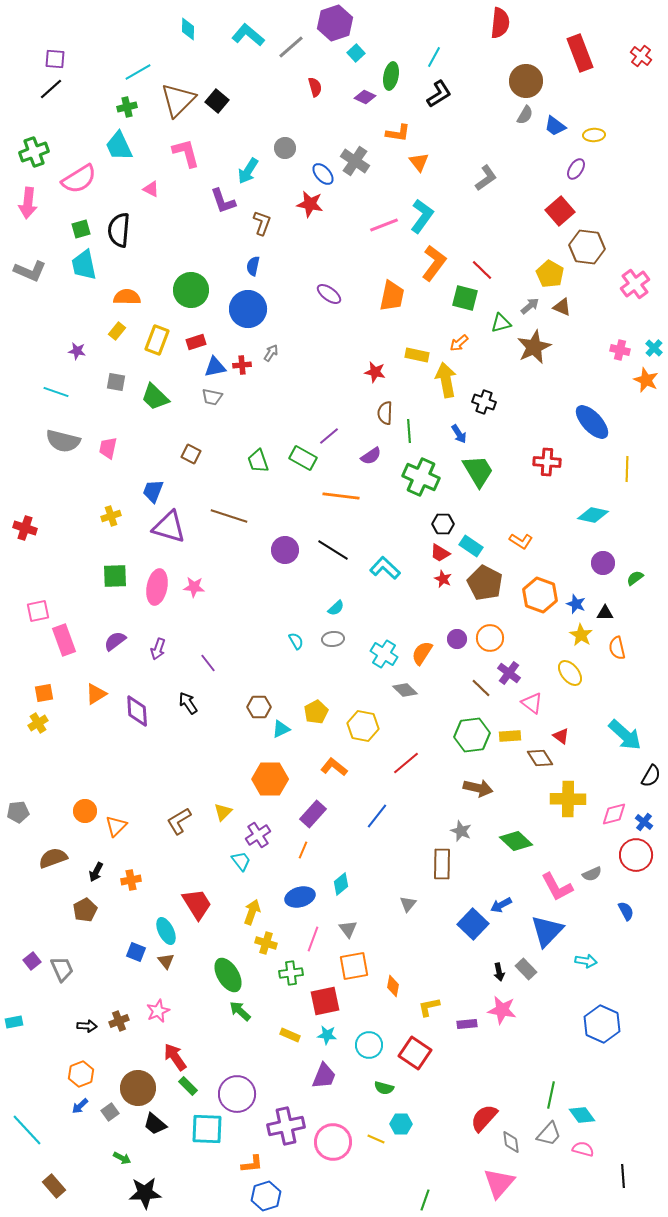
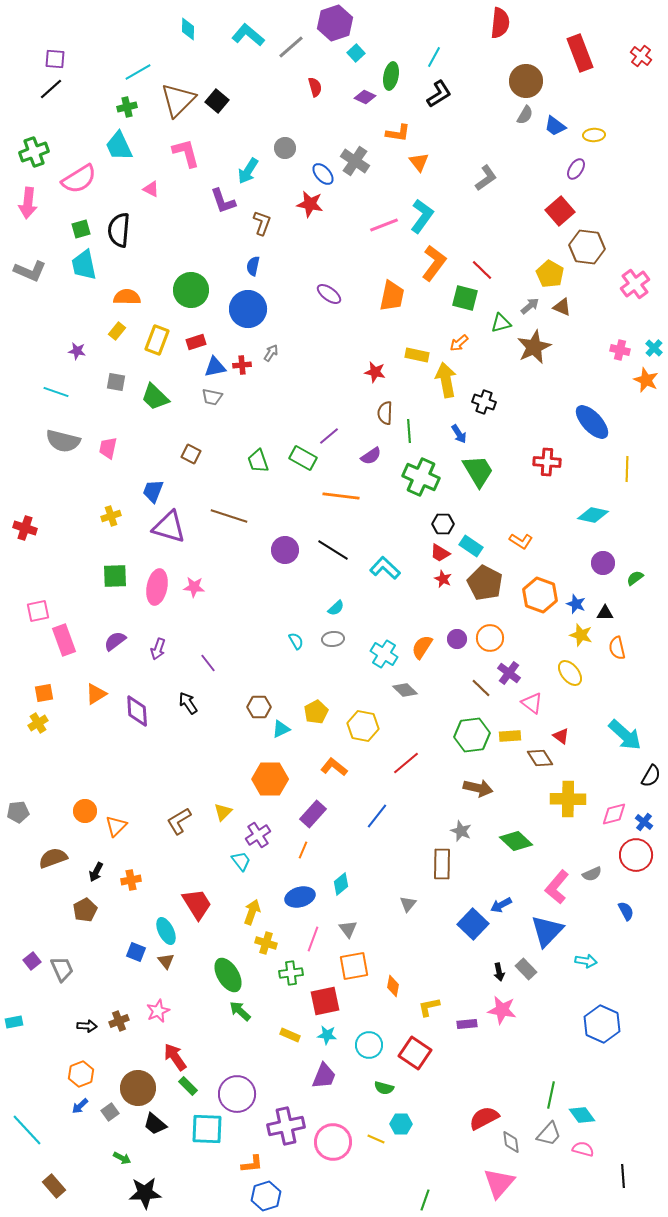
yellow star at (581, 635): rotated 15 degrees counterclockwise
orange semicircle at (422, 653): moved 6 px up
pink L-shape at (557, 887): rotated 68 degrees clockwise
red semicircle at (484, 1118): rotated 20 degrees clockwise
